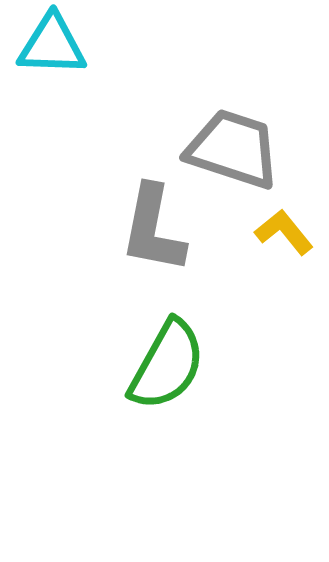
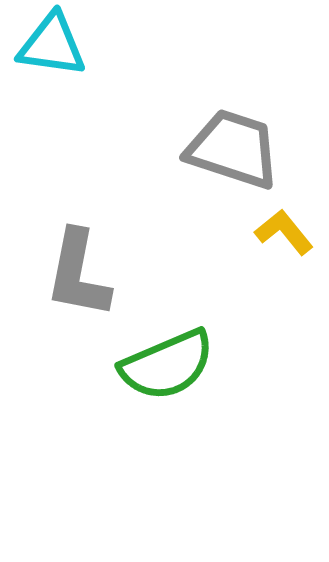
cyan triangle: rotated 6 degrees clockwise
gray L-shape: moved 75 px left, 45 px down
green semicircle: rotated 38 degrees clockwise
